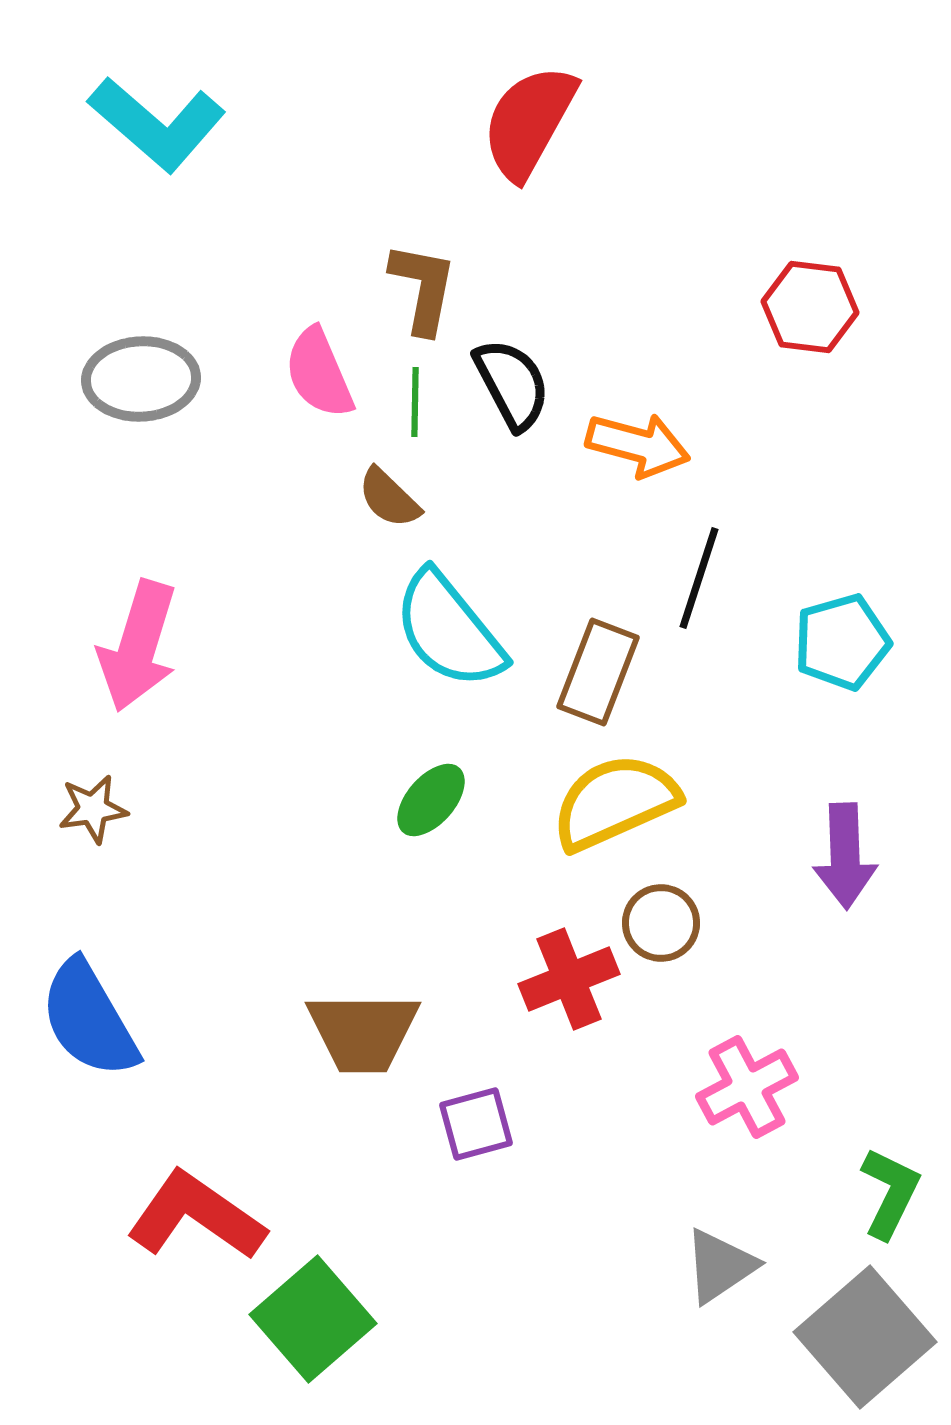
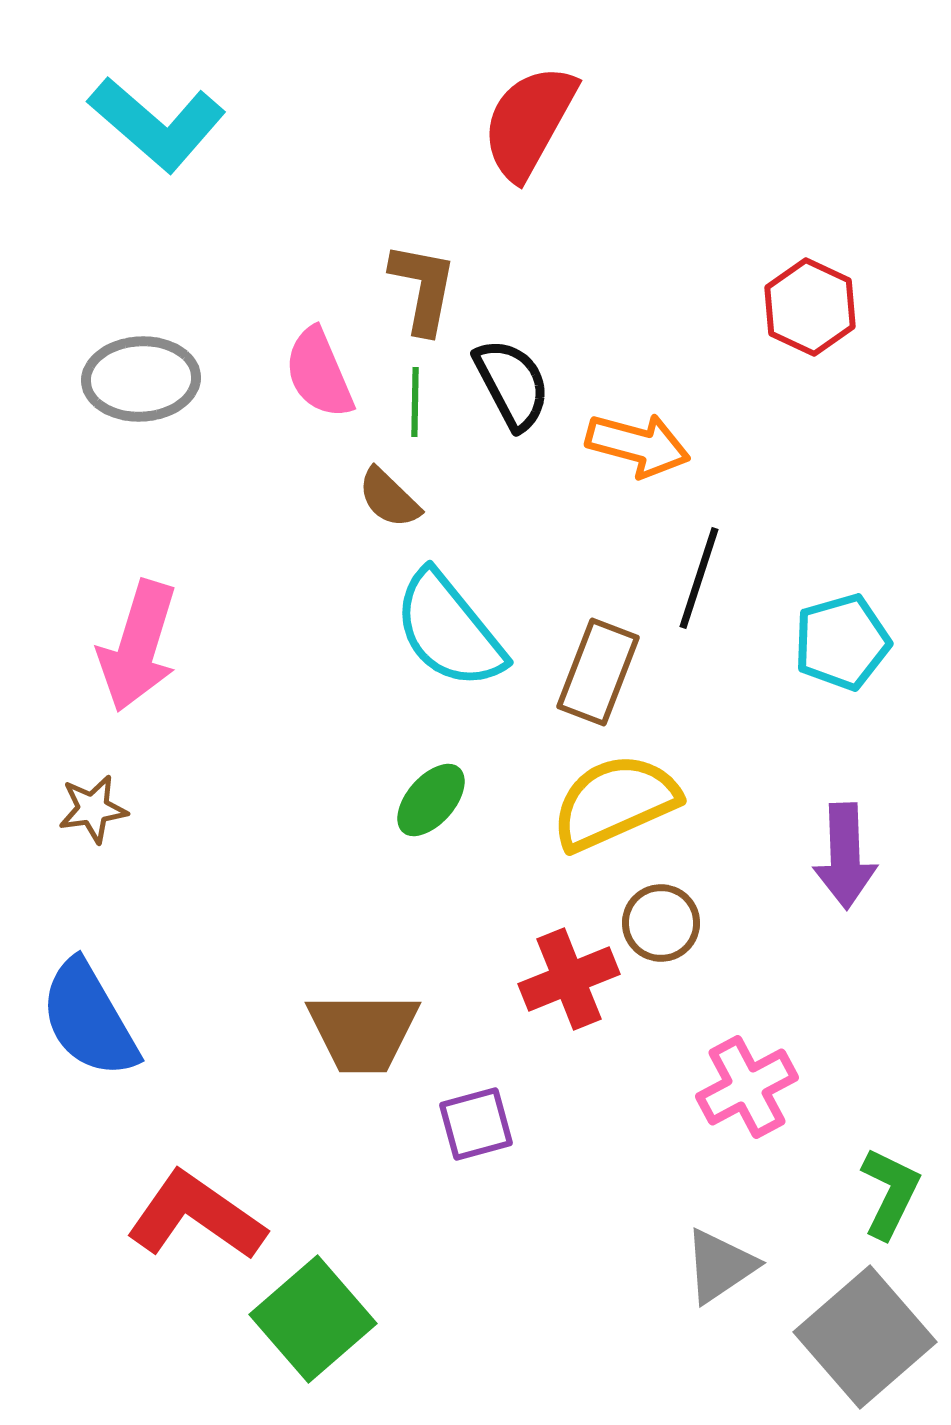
red hexagon: rotated 18 degrees clockwise
